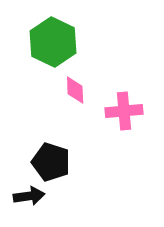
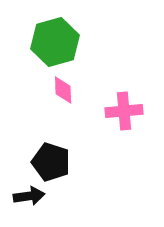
green hexagon: moved 2 px right; rotated 18 degrees clockwise
pink diamond: moved 12 px left
